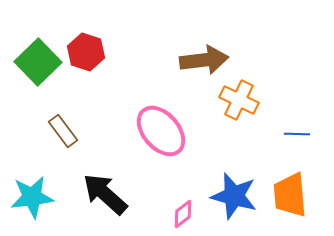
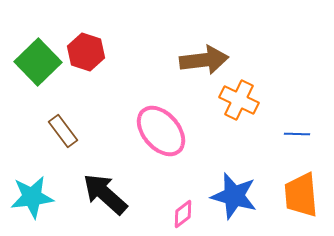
orange trapezoid: moved 11 px right
